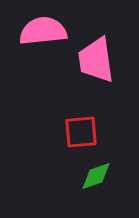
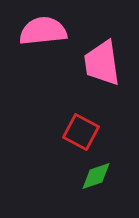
pink trapezoid: moved 6 px right, 3 px down
red square: rotated 33 degrees clockwise
